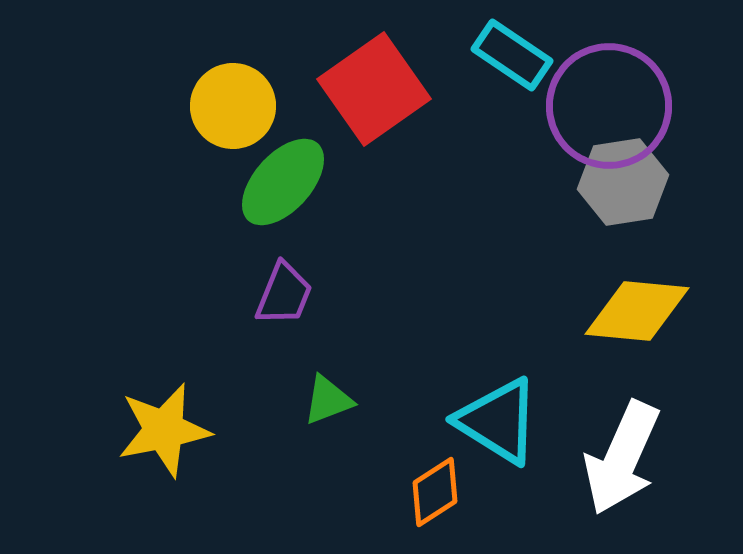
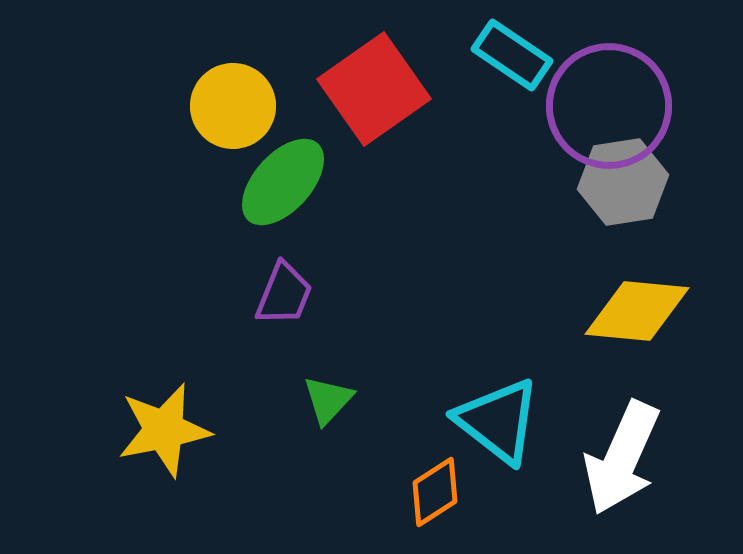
green triangle: rotated 26 degrees counterclockwise
cyan triangle: rotated 6 degrees clockwise
